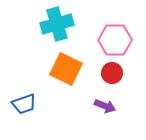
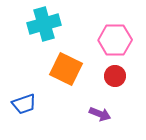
cyan cross: moved 13 px left
red circle: moved 3 px right, 3 px down
purple arrow: moved 5 px left, 8 px down
